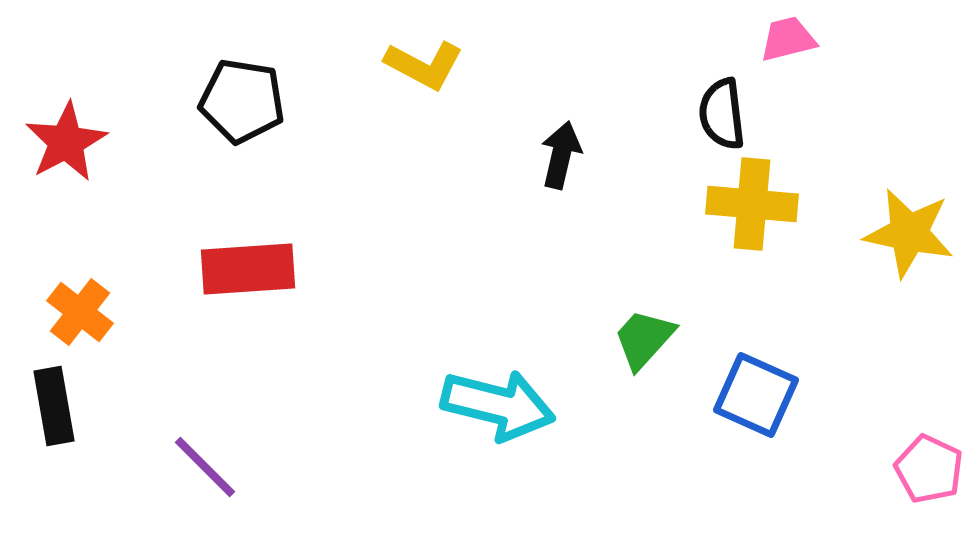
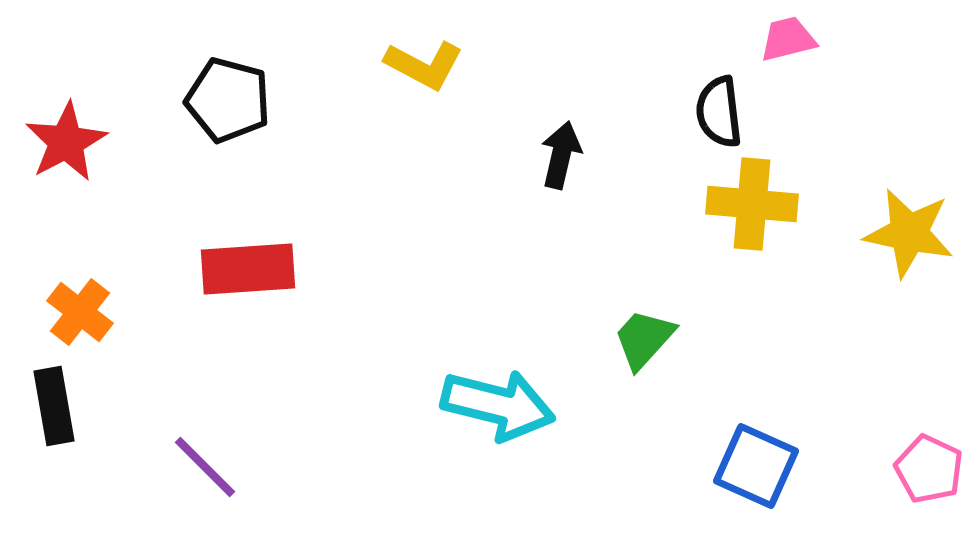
black pentagon: moved 14 px left, 1 px up; rotated 6 degrees clockwise
black semicircle: moved 3 px left, 2 px up
blue square: moved 71 px down
